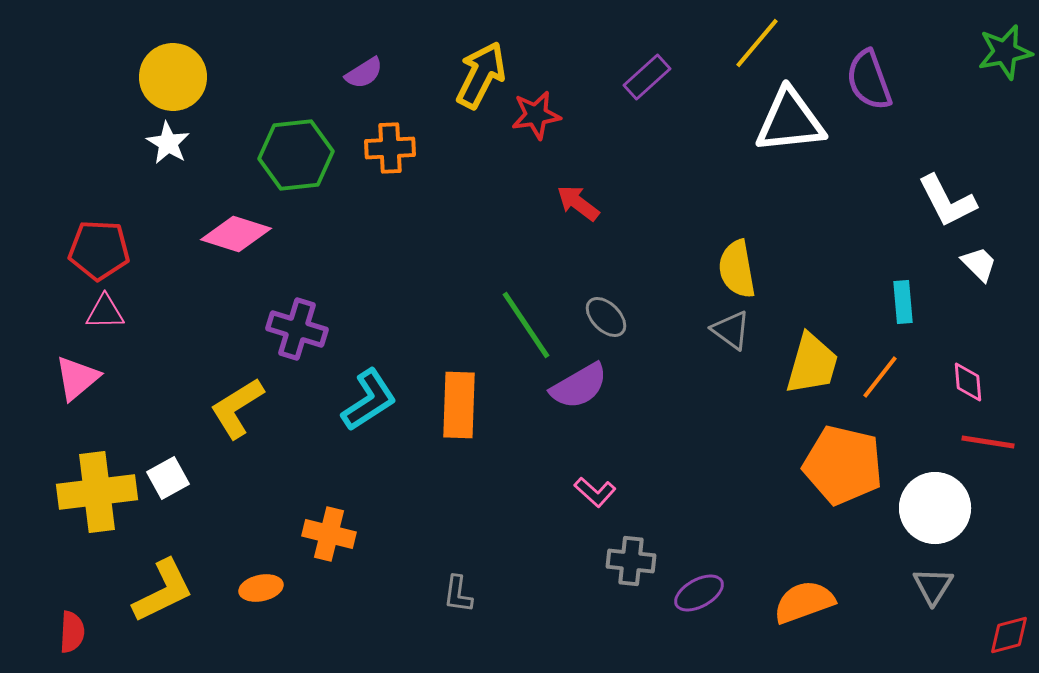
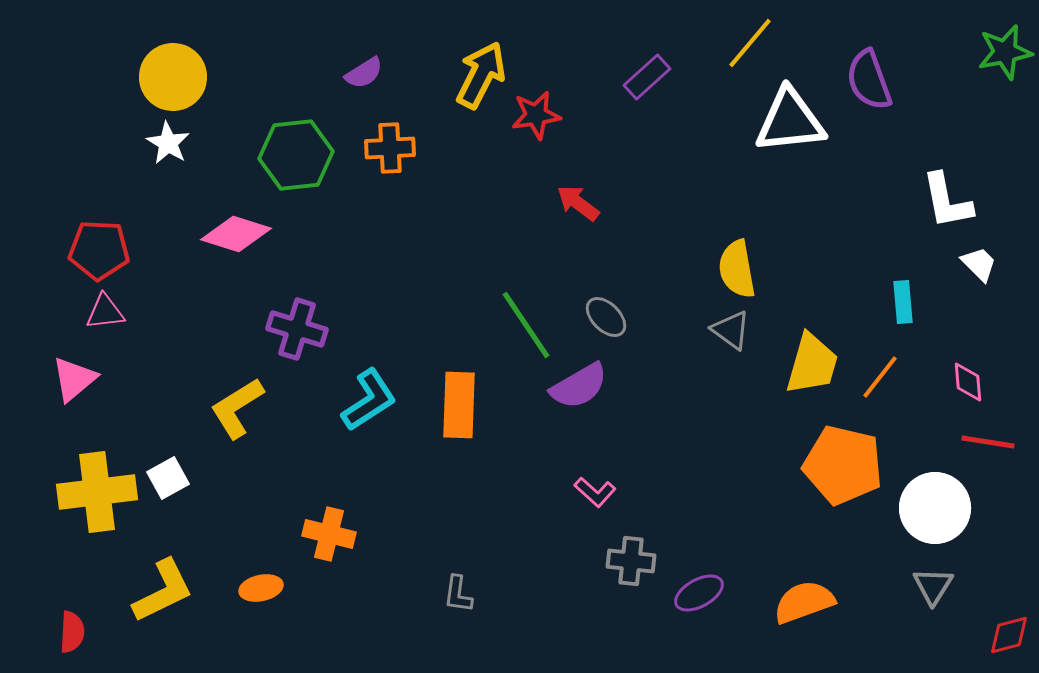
yellow line at (757, 43): moved 7 px left
white L-shape at (947, 201): rotated 16 degrees clockwise
pink triangle at (105, 312): rotated 6 degrees counterclockwise
pink triangle at (77, 378): moved 3 px left, 1 px down
